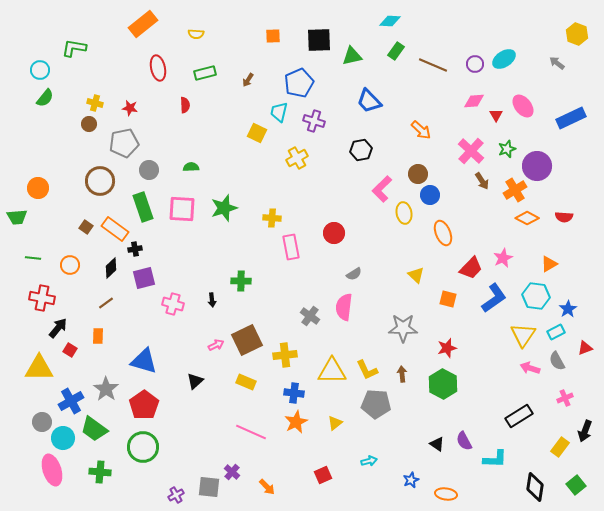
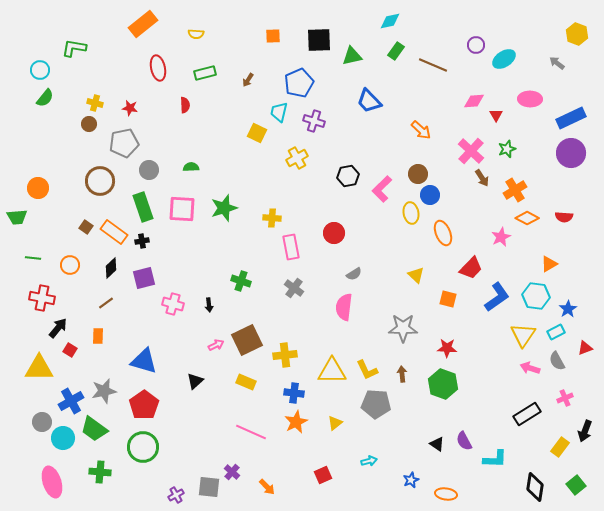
cyan diamond at (390, 21): rotated 15 degrees counterclockwise
purple circle at (475, 64): moved 1 px right, 19 px up
pink ellipse at (523, 106): moved 7 px right, 7 px up; rotated 50 degrees counterclockwise
black hexagon at (361, 150): moved 13 px left, 26 px down
purple circle at (537, 166): moved 34 px right, 13 px up
brown arrow at (482, 181): moved 3 px up
yellow ellipse at (404, 213): moved 7 px right
orange rectangle at (115, 229): moved 1 px left, 3 px down
black cross at (135, 249): moved 7 px right, 8 px up
pink star at (503, 258): moved 2 px left, 21 px up
green cross at (241, 281): rotated 18 degrees clockwise
blue L-shape at (494, 298): moved 3 px right, 1 px up
black arrow at (212, 300): moved 3 px left, 5 px down
gray cross at (310, 316): moved 16 px left, 28 px up
red star at (447, 348): rotated 18 degrees clockwise
green hexagon at (443, 384): rotated 8 degrees counterclockwise
gray star at (106, 389): moved 2 px left, 2 px down; rotated 25 degrees clockwise
black rectangle at (519, 416): moved 8 px right, 2 px up
pink ellipse at (52, 470): moved 12 px down
